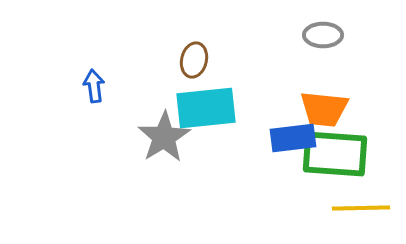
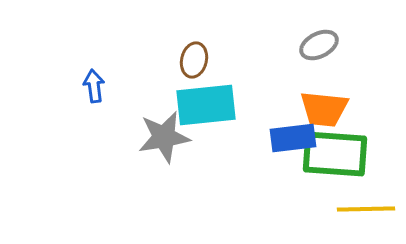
gray ellipse: moved 4 px left, 10 px down; rotated 27 degrees counterclockwise
cyan rectangle: moved 3 px up
gray star: rotated 22 degrees clockwise
yellow line: moved 5 px right, 1 px down
